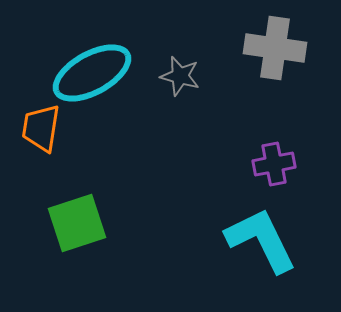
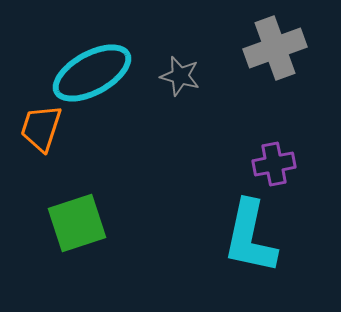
gray cross: rotated 28 degrees counterclockwise
orange trapezoid: rotated 9 degrees clockwise
cyan L-shape: moved 11 px left, 3 px up; rotated 142 degrees counterclockwise
